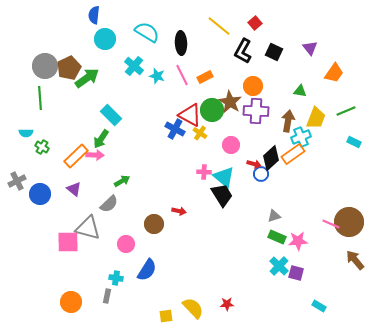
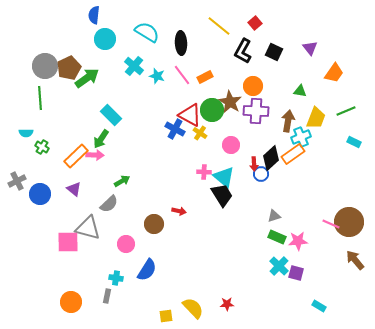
pink line at (182, 75): rotated 10 degrees counterclockwise
red arrow at (254, 164): rotated 72 degrees clockwise
